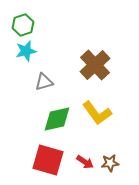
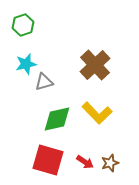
cyan star: moved 13 px down
yellow L-shape: rotated 8 degrees counterclockwise
brown star: rotated 12 degrees counterclockwise
